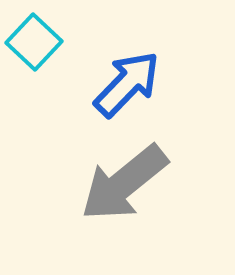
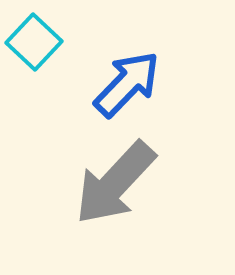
gray arrow: moved 9 px left; rotated 8 degrees counterclockwise
